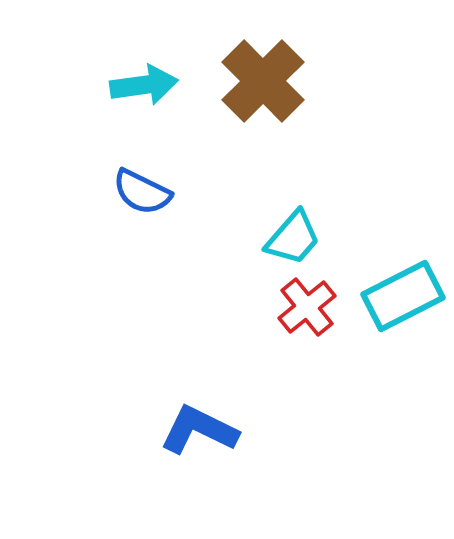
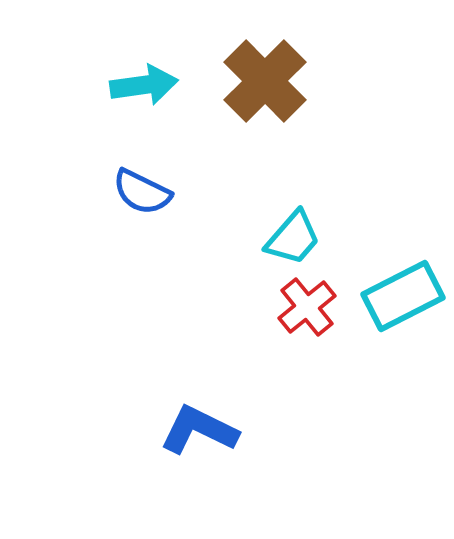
brown cross: moved 2 px right
